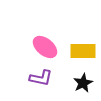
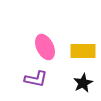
pink ellipse: rotated 25 degrees clockwise
purple L-shape: moved 5 px left, 1 px down
